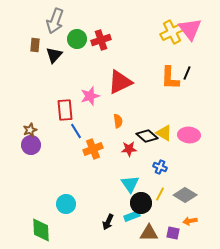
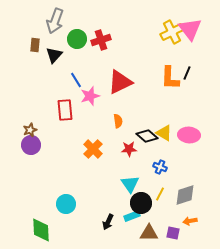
blue line: moved 51 px up
orange cross: rotated 24 degrees counterclockwise
gray diamond: rotated 50 degrees counterclockwise
